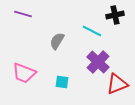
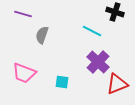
black cross: moved 3 px up; rotated 30 degrees clockwise
gray semicircle: moved 15 px left, 6 px up; rotated 12 degrees counterclockwise
